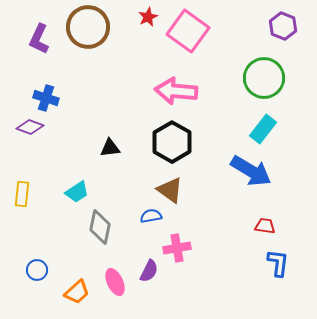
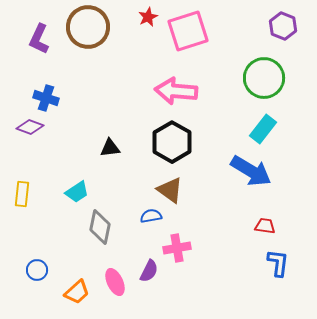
pink square: rotated 36 degrees clockwise
